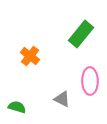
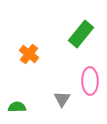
orange cross: moved 1 px left, 2 px up
gray triangle: rotated 36 degrees clockwise
green semicircle: rotated 18 degrees counterclockwise
